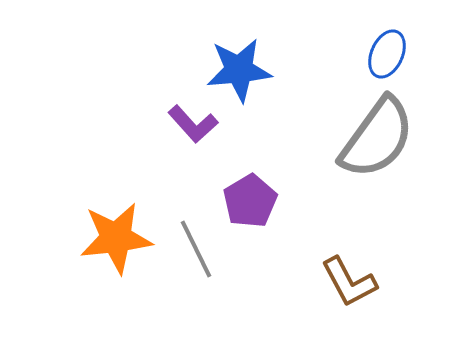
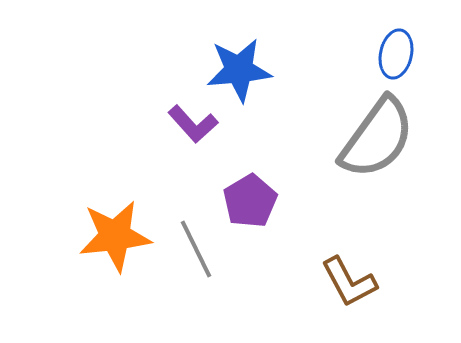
blue ellipse: moved 9 px right; rotated 12 degrees counterclockwise
orange star: moved 1 px left, 2 px up
